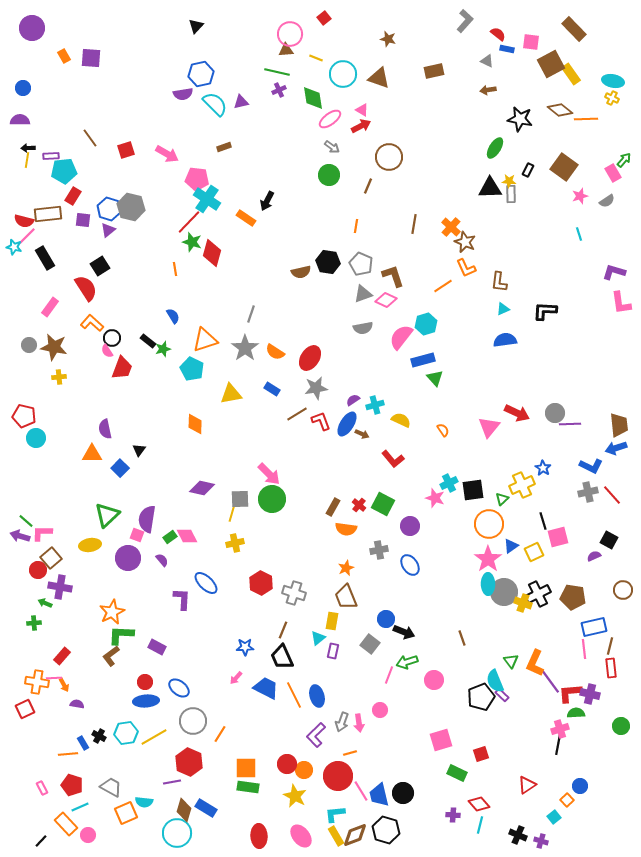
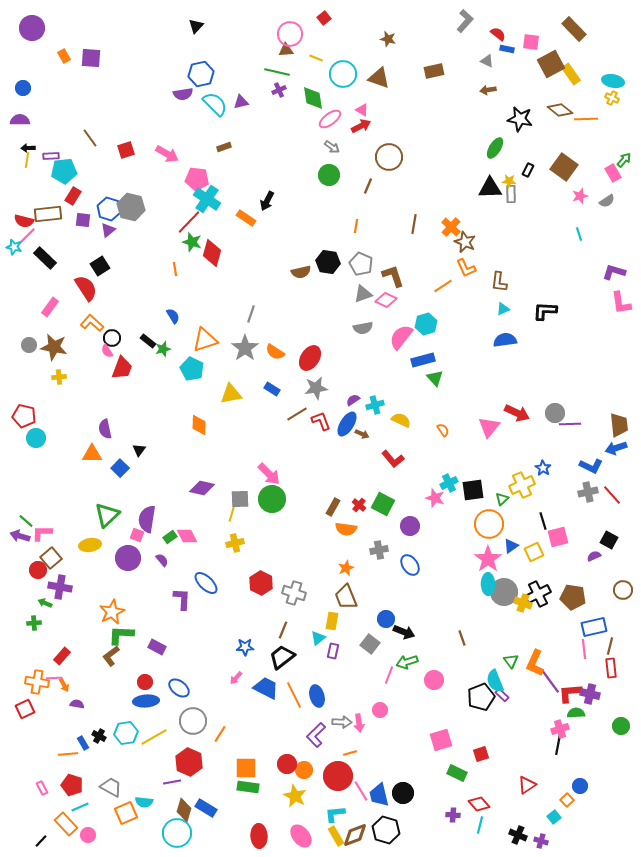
black rectangle at (45, 258): rotated 15 degrees counterclockwise
orange diamond at (195, 424): moved 4 px right, 1 px down
black trapezoid at (282, 657): rotated 76 degrees clockwise
gray arrow at (342, 722): rotated 108 degrees counterclockwise
